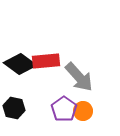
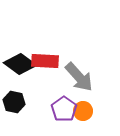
red rectangle: moved 1 px left; rotated 8 degrees clockwise
black hexagon: moved 6 px up
